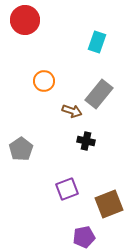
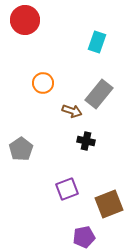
orange circle: moved 1 px left, 2 px down
